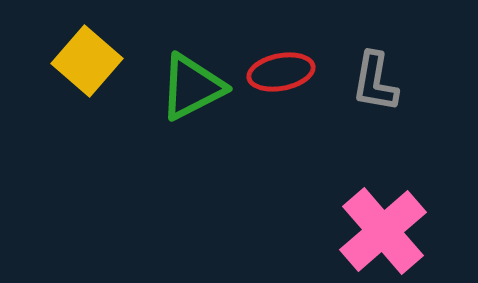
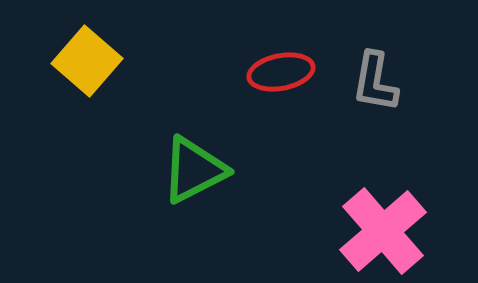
green triangle: moved 2 px right, 83 px down
